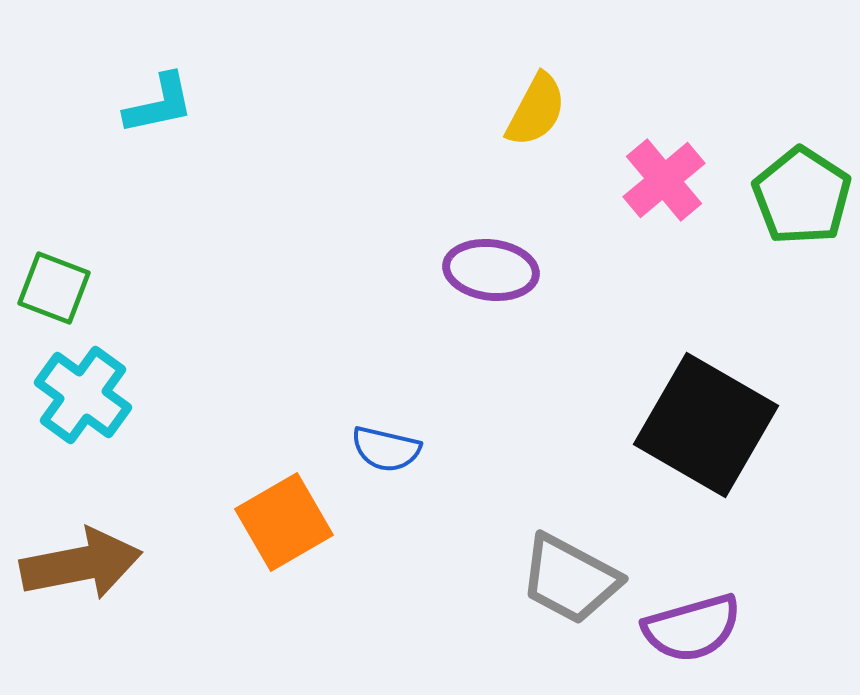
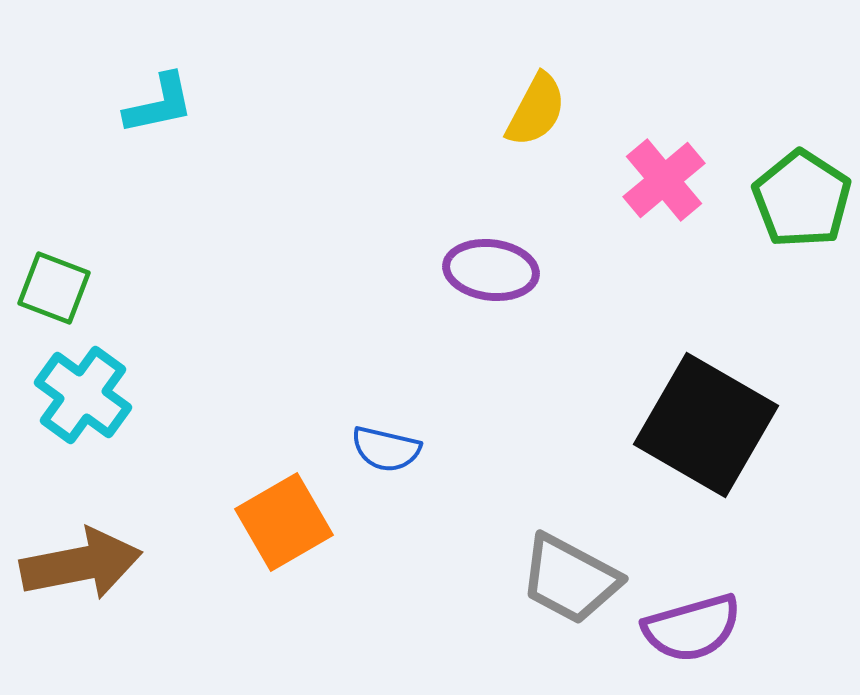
green pentagon: moved 3 px down
